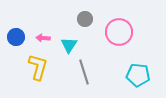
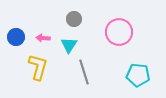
gray circle: moved 11 px left
